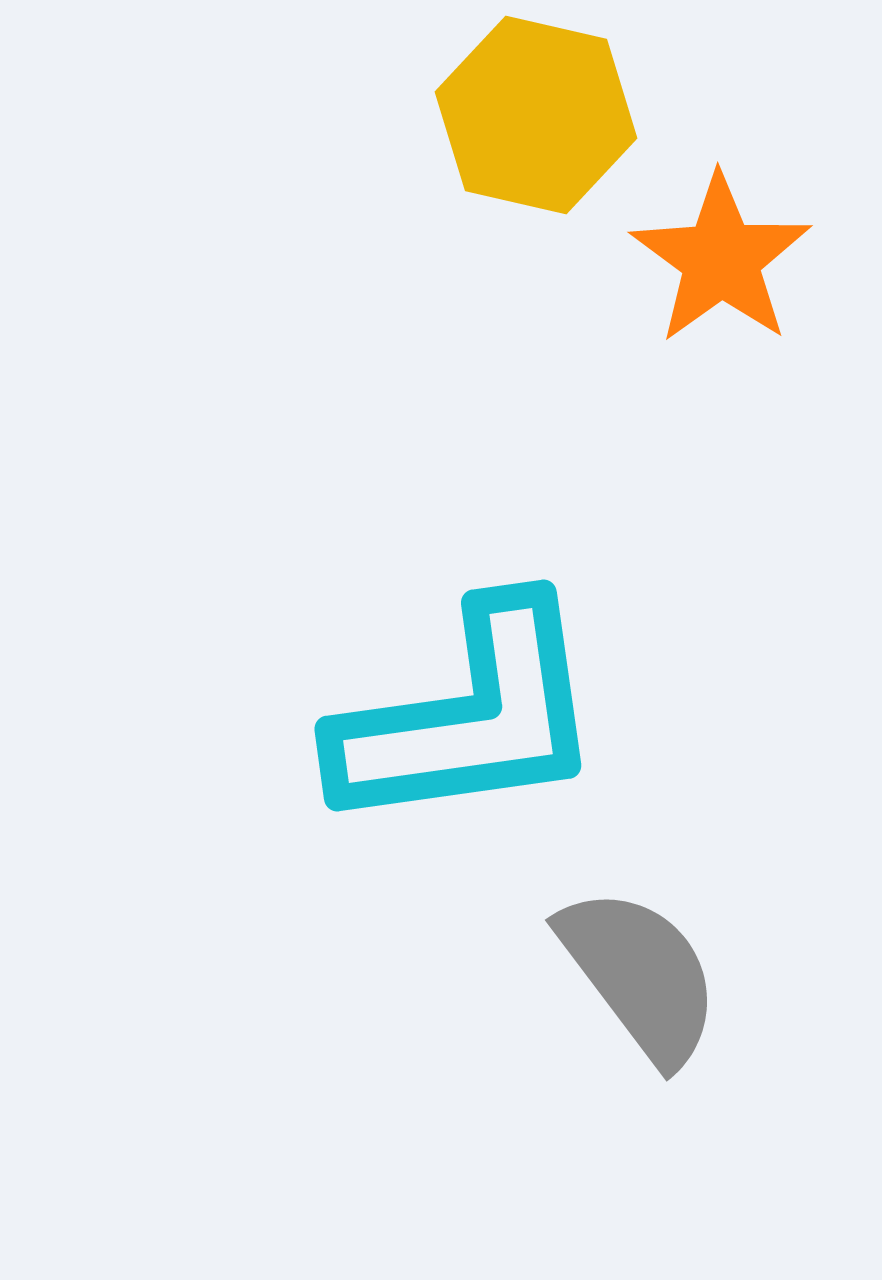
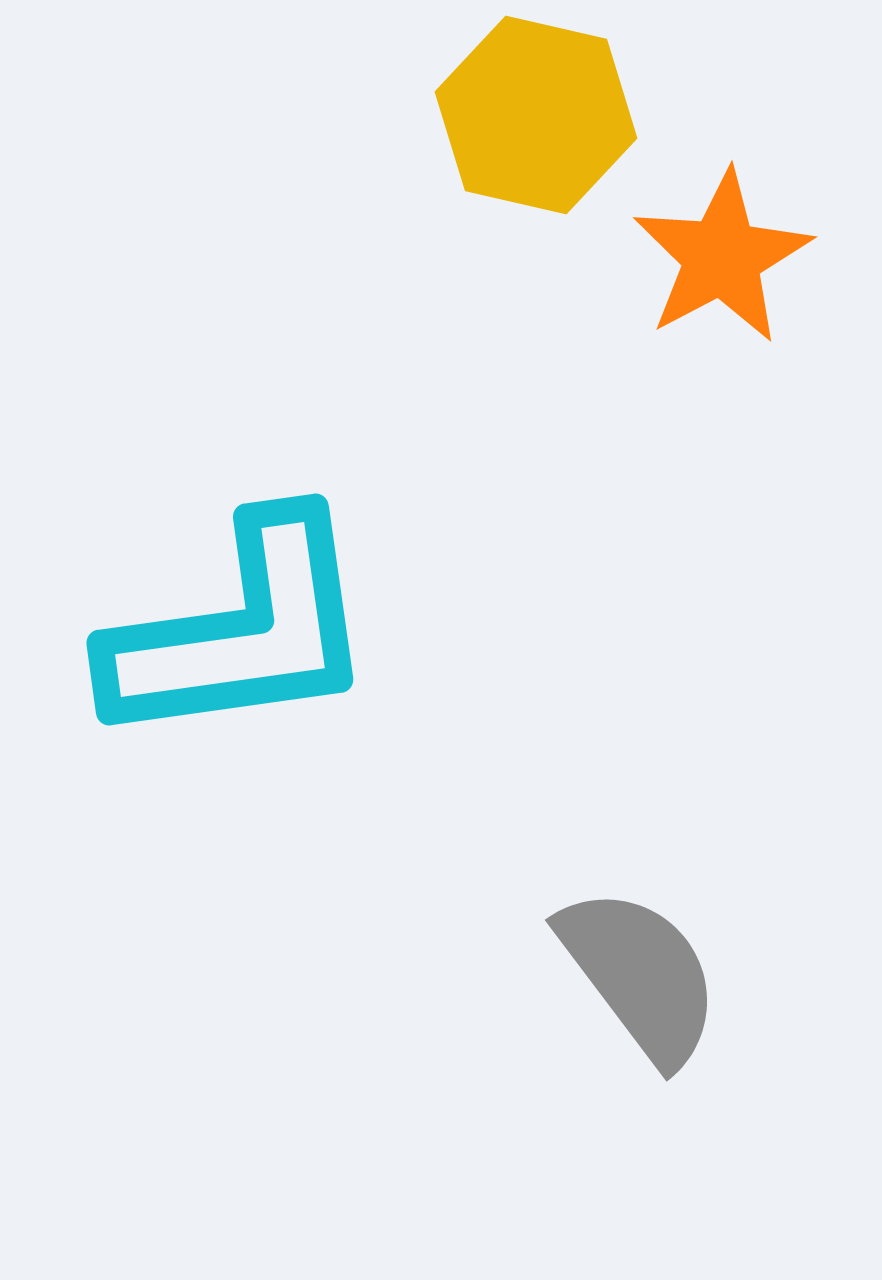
orange star: moved 1 px right, 2 px up; rotated 8 degrees clockwise
cyan L-shape: moved 228 px left, 86 px up
